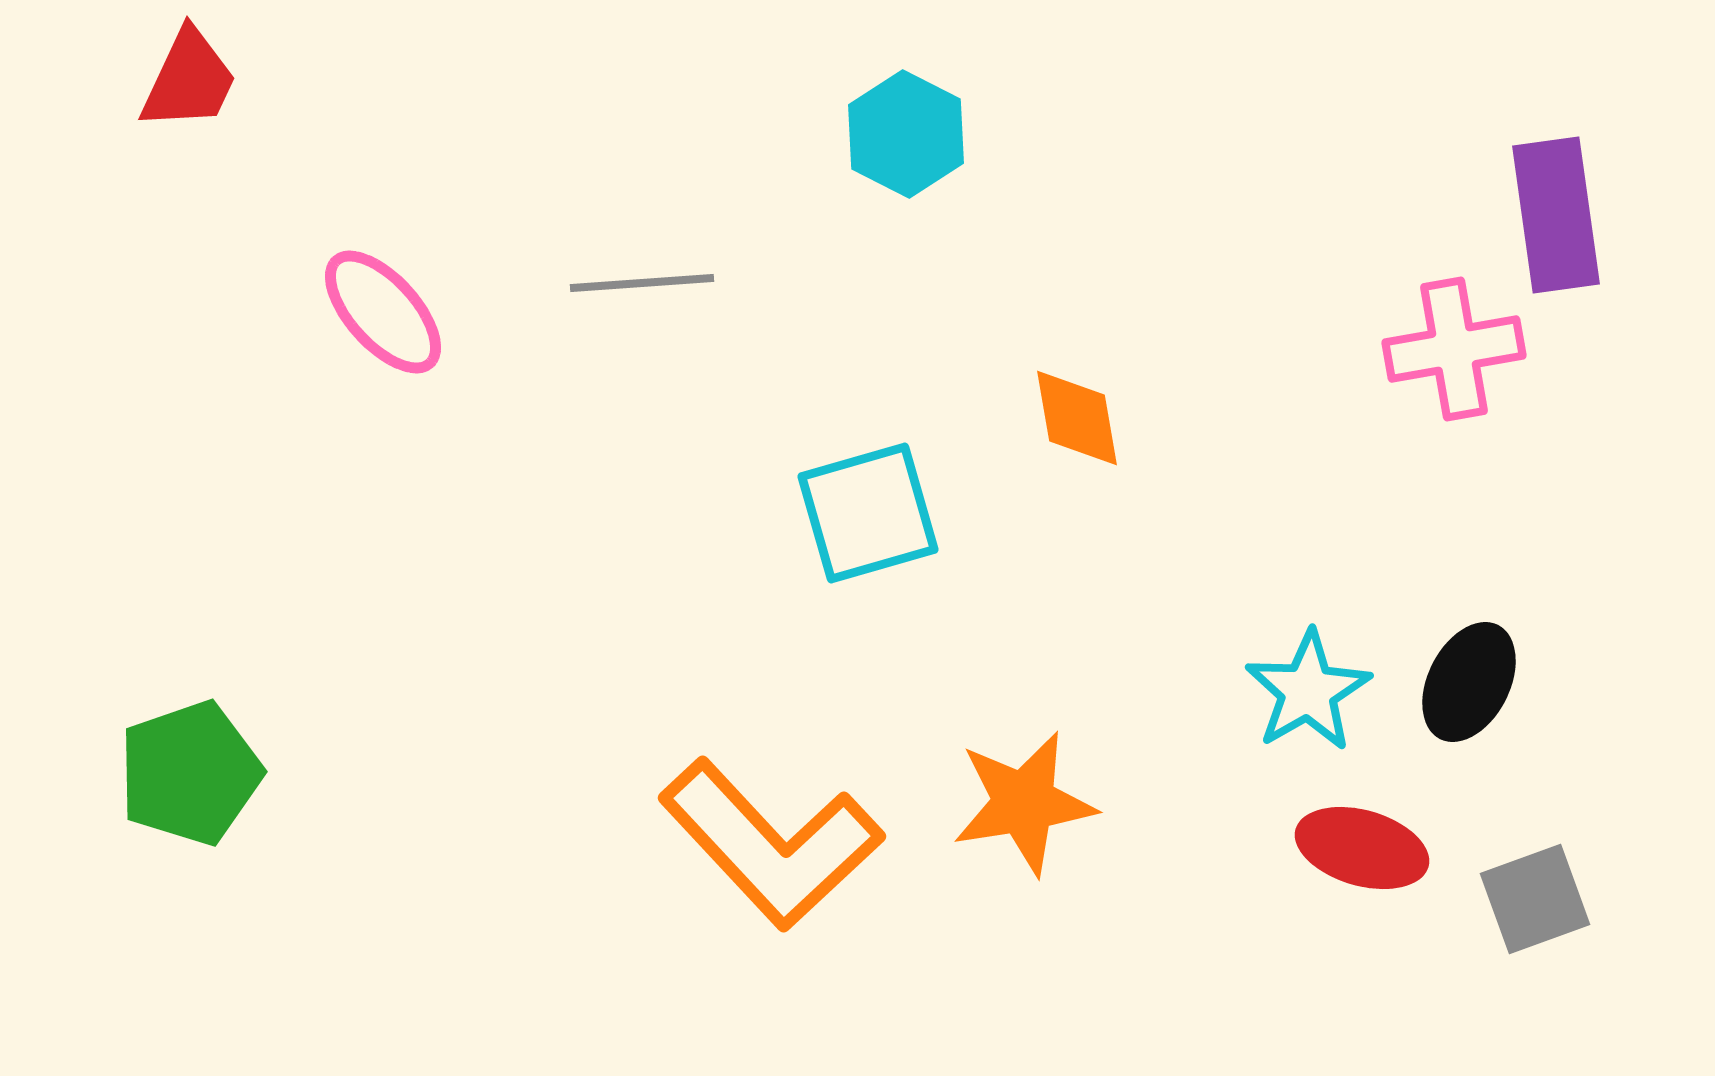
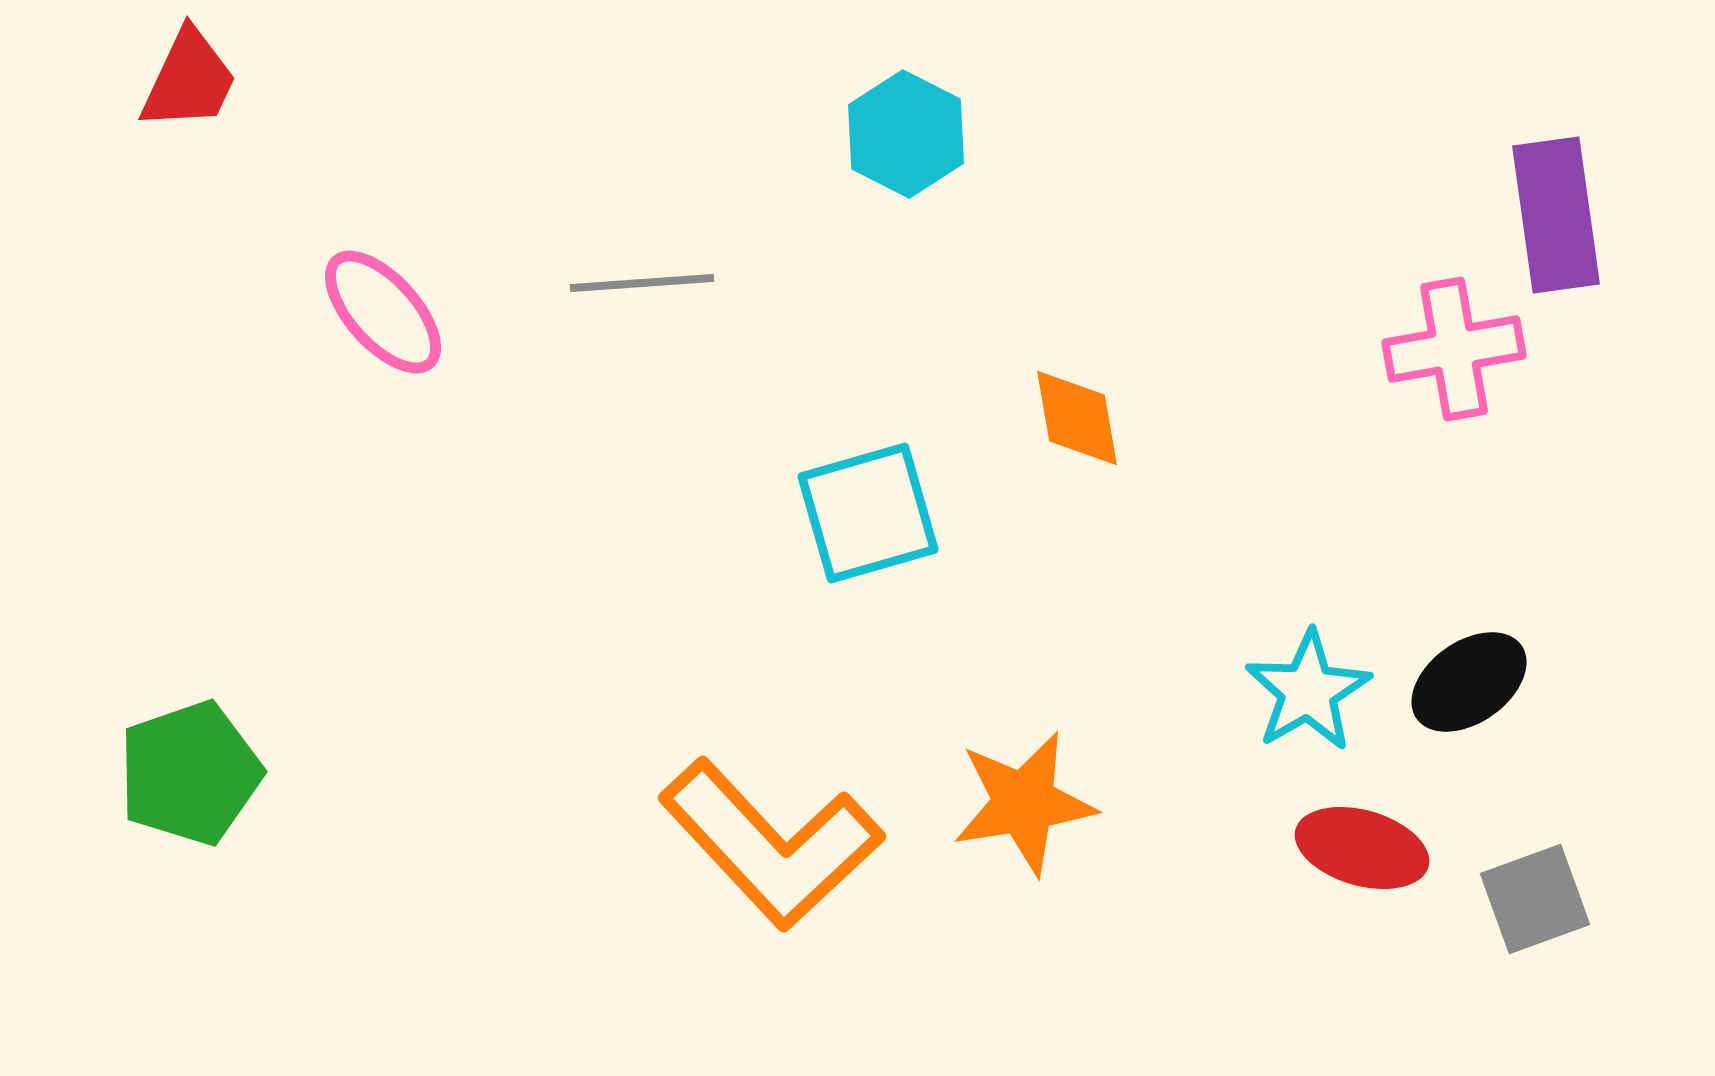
black ellipse: rotated 28 degrees clockwise
